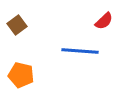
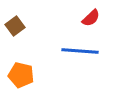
red semicircle: moved 13 px left, 3 px up
brown square: moved 2 px left, 1 px down
